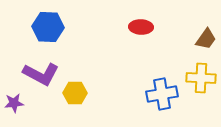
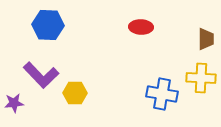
blue hexagon: moved 2 px up
brown trapezoid: rotated 35 degrees counterclockwise
purple L-shape: moved 1 px down; rotated 18 degrees clockwise
blue cross: rotated 20 degrees clockwise
